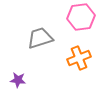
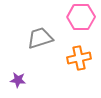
pink hexagon: rotated 8 degrees clockwise
orange cross: rotated 10 degrees clockwise
